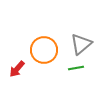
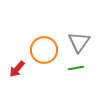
gray triangle: moved 2 px left, 2 px up; rotated 15 degrees counterclockwise
